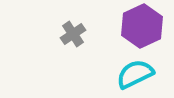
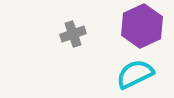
gray cross: rotated 15 degrees clockwise
